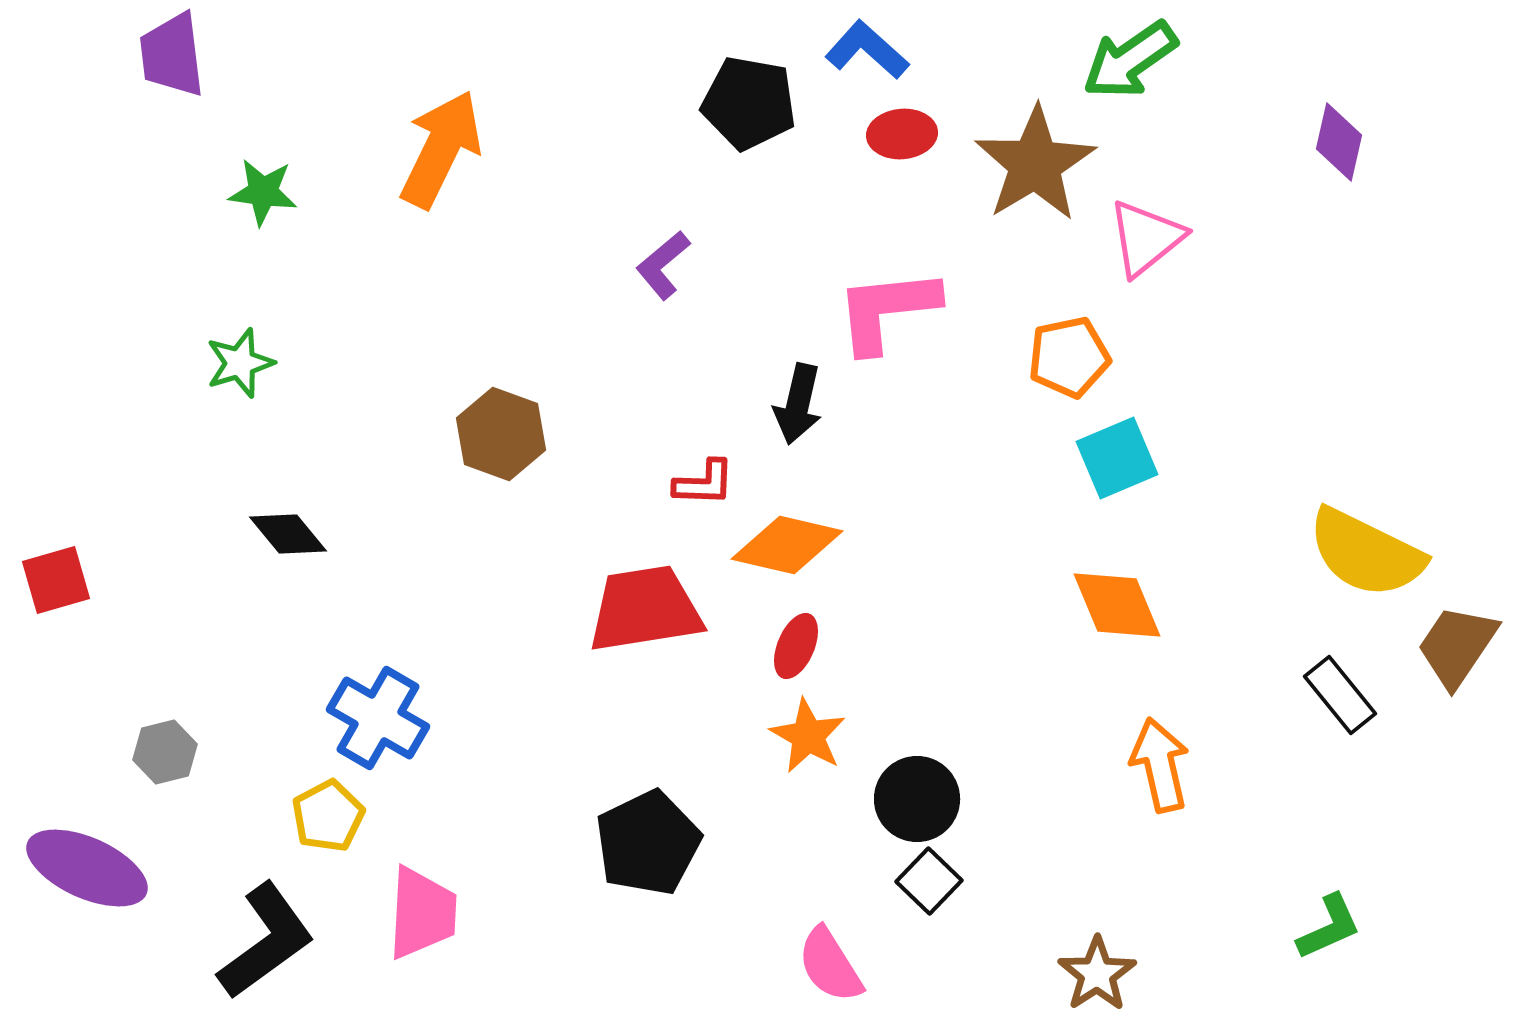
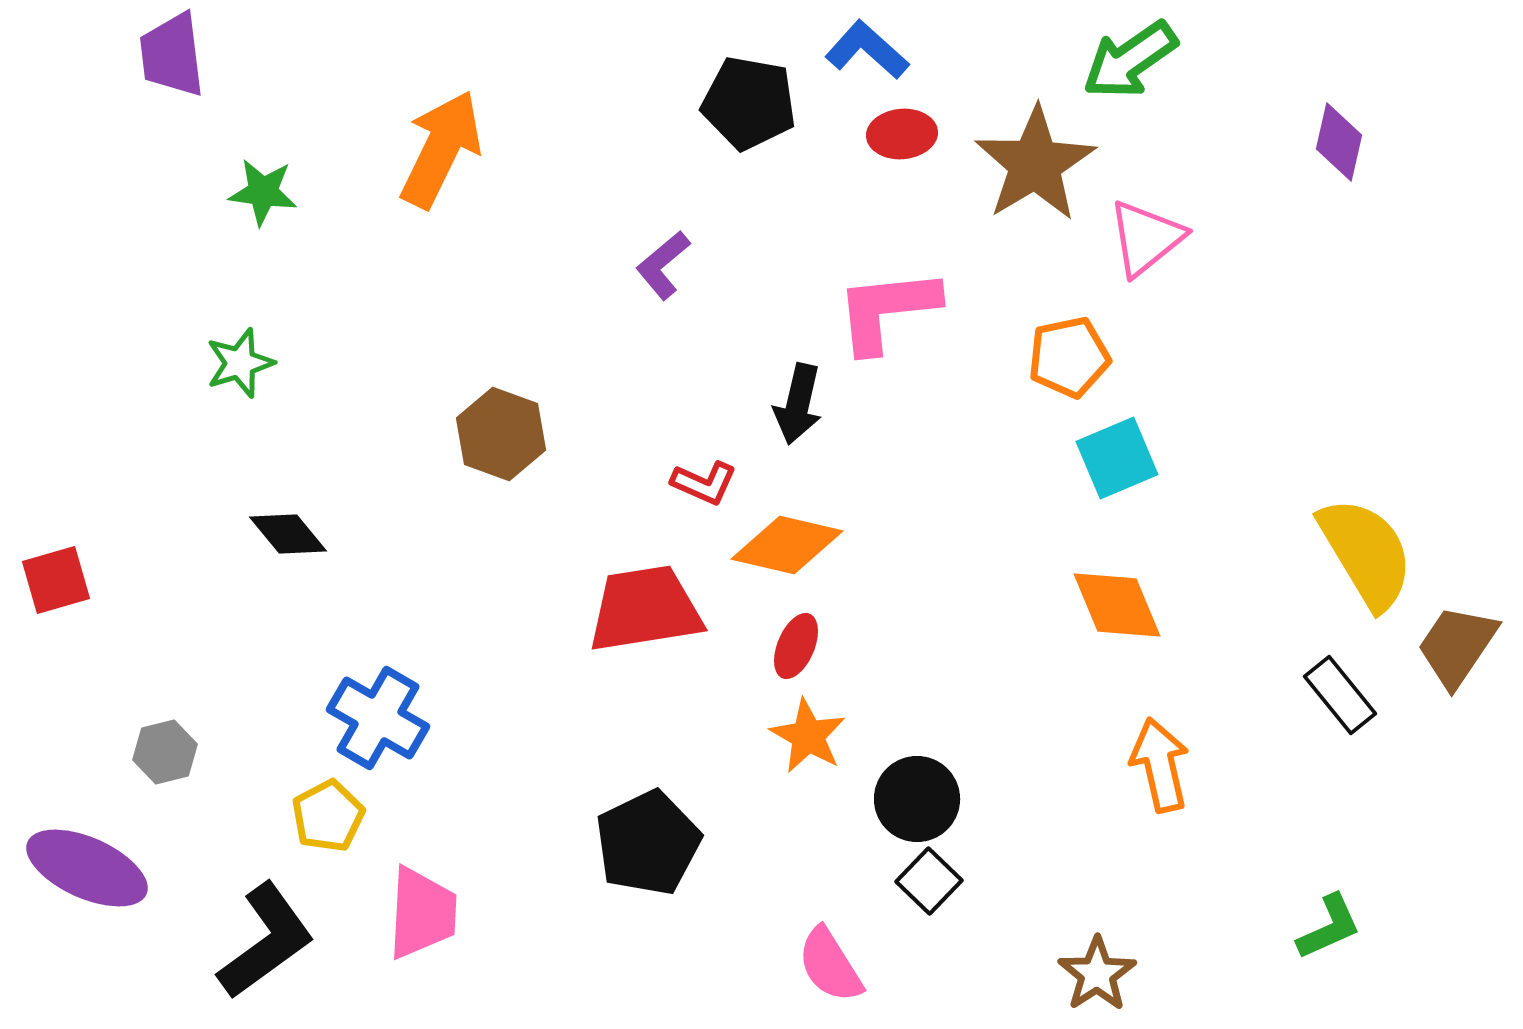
red L-shape at (704, 483): rotated 22 degrees clockwise
yellow semicircle at (1366, 553): rotated 147 degrees counterclockwise
